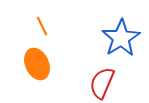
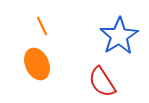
blue star: moved 2 px left, 2 px up
red semicircle: moved 1 px up; rotated 56 degrees counterclockwise
